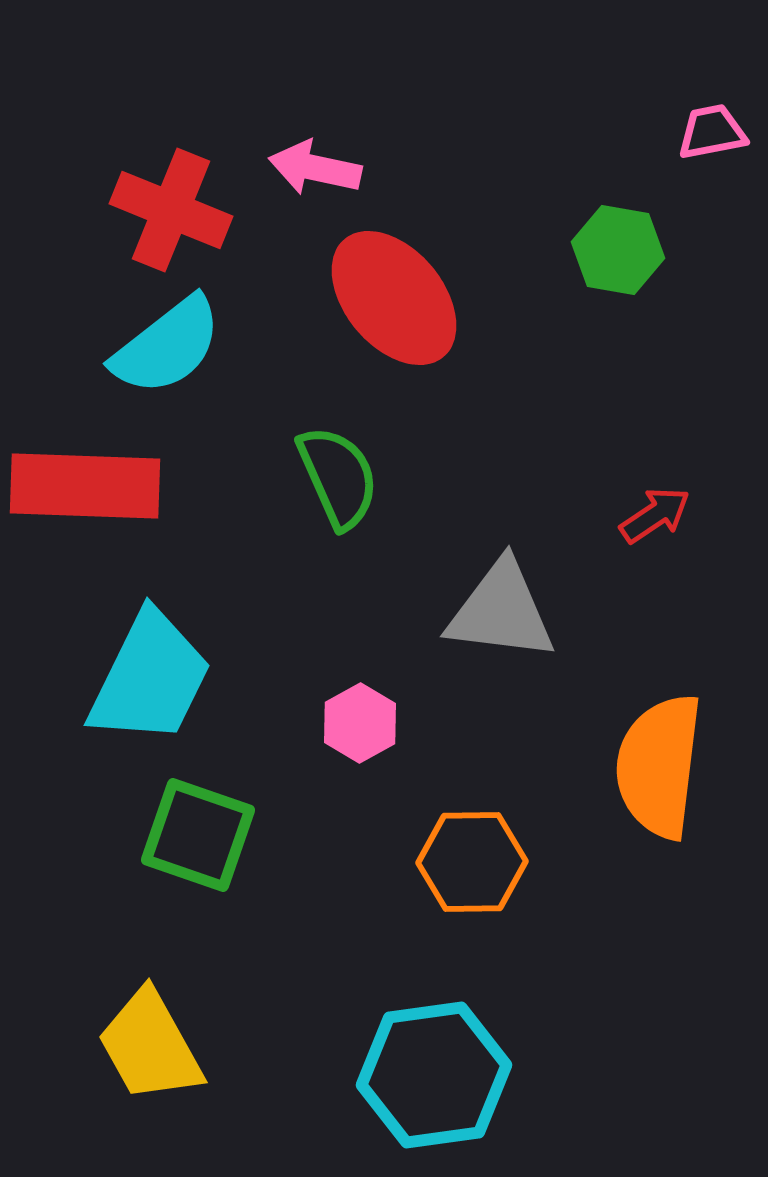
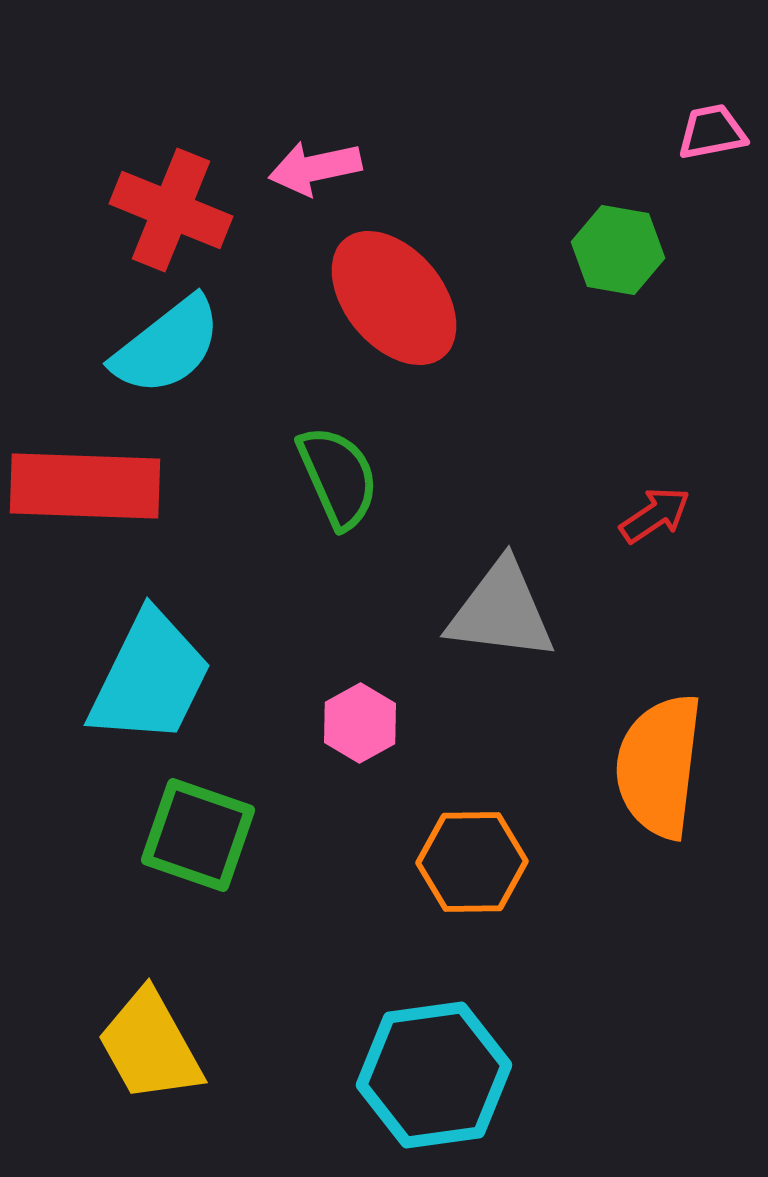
pink arrow: rotated 24 degrees counterclockwise
